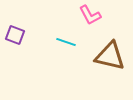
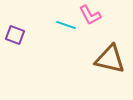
cyan line: moved 17 px up
brown triangle: moved 3 px down
